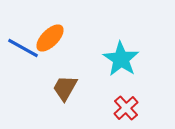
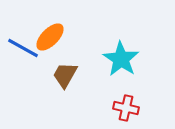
orange ellipse: moved 1 px up
brown trapezoid: moved 13 px up
red cross: rotated 35 degrees counterclockwise
